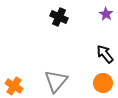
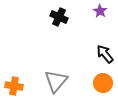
purple star: moved 6 px left, 3 px up
orange cross: rotated 24 degrees counterclockwise
